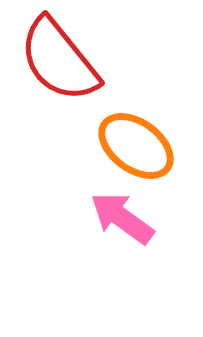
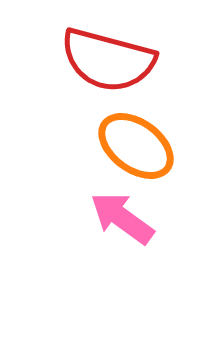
red semicircle: moved 49 px right; rotated 36 degrees counterclockwise
